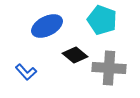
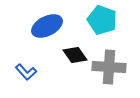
black diamond: rotated 15 degrees clockwise
gray cross: moved 1 px up
